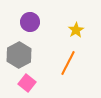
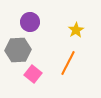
gray hexagon: moved 1 px left, 5 px up; rotated 25 degrees clockwise
pink square: moved 6 px right, 9 px up
